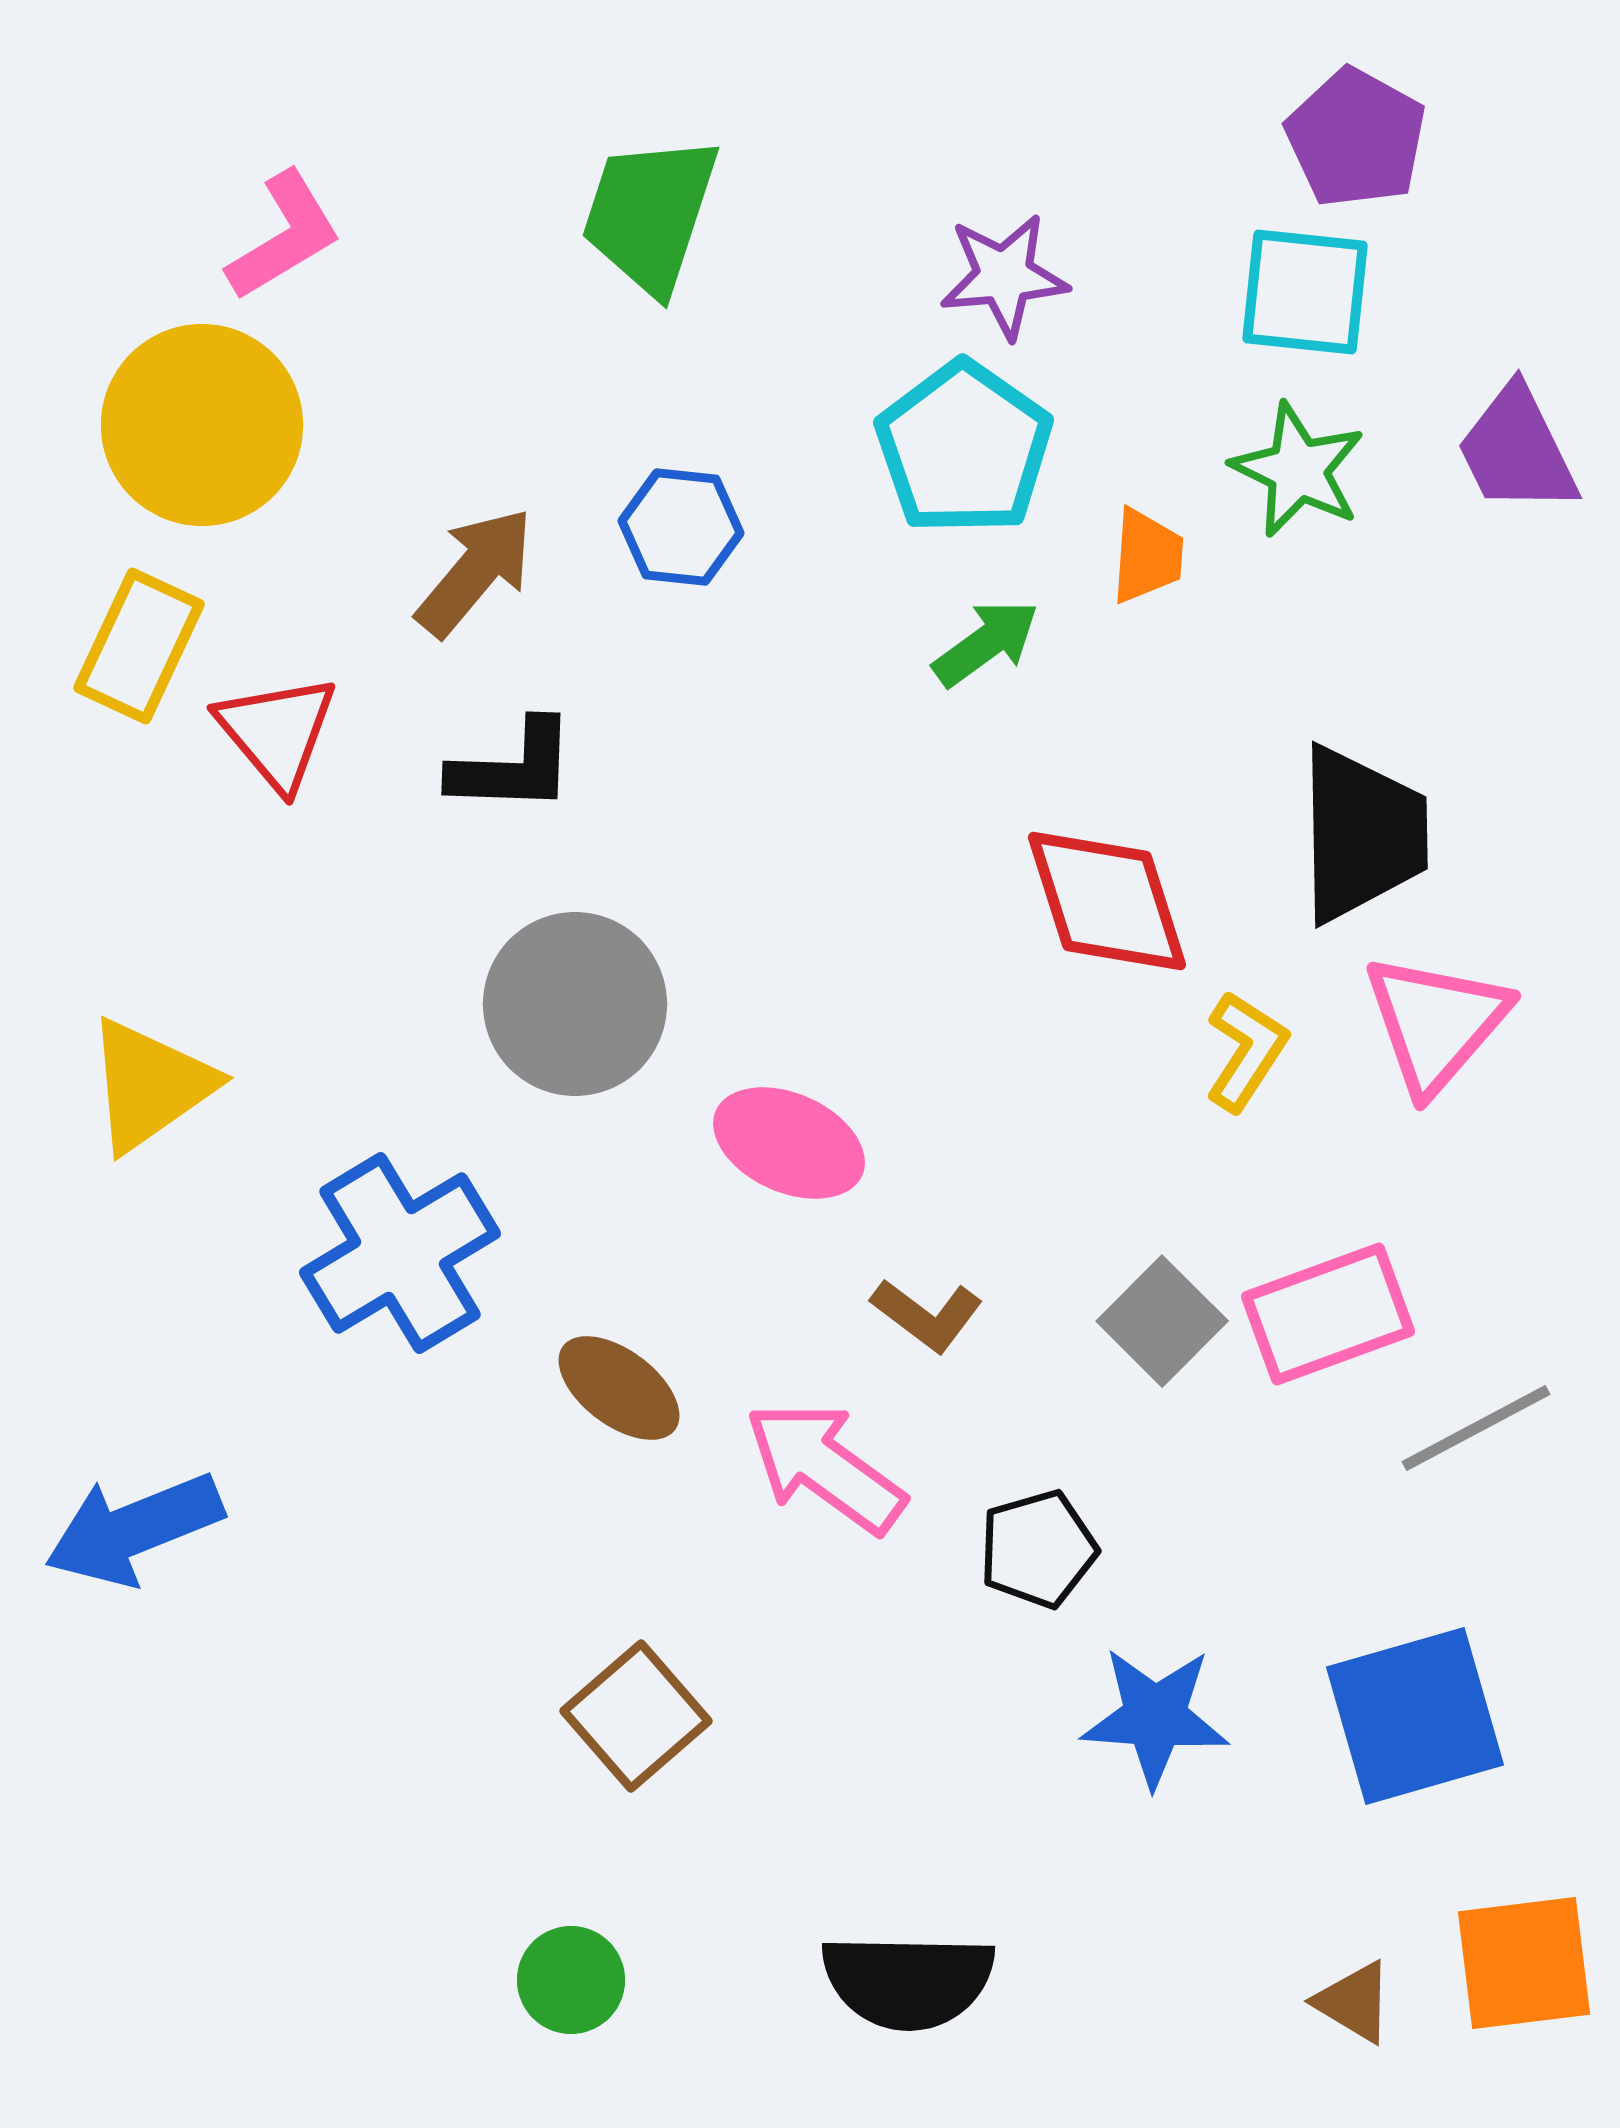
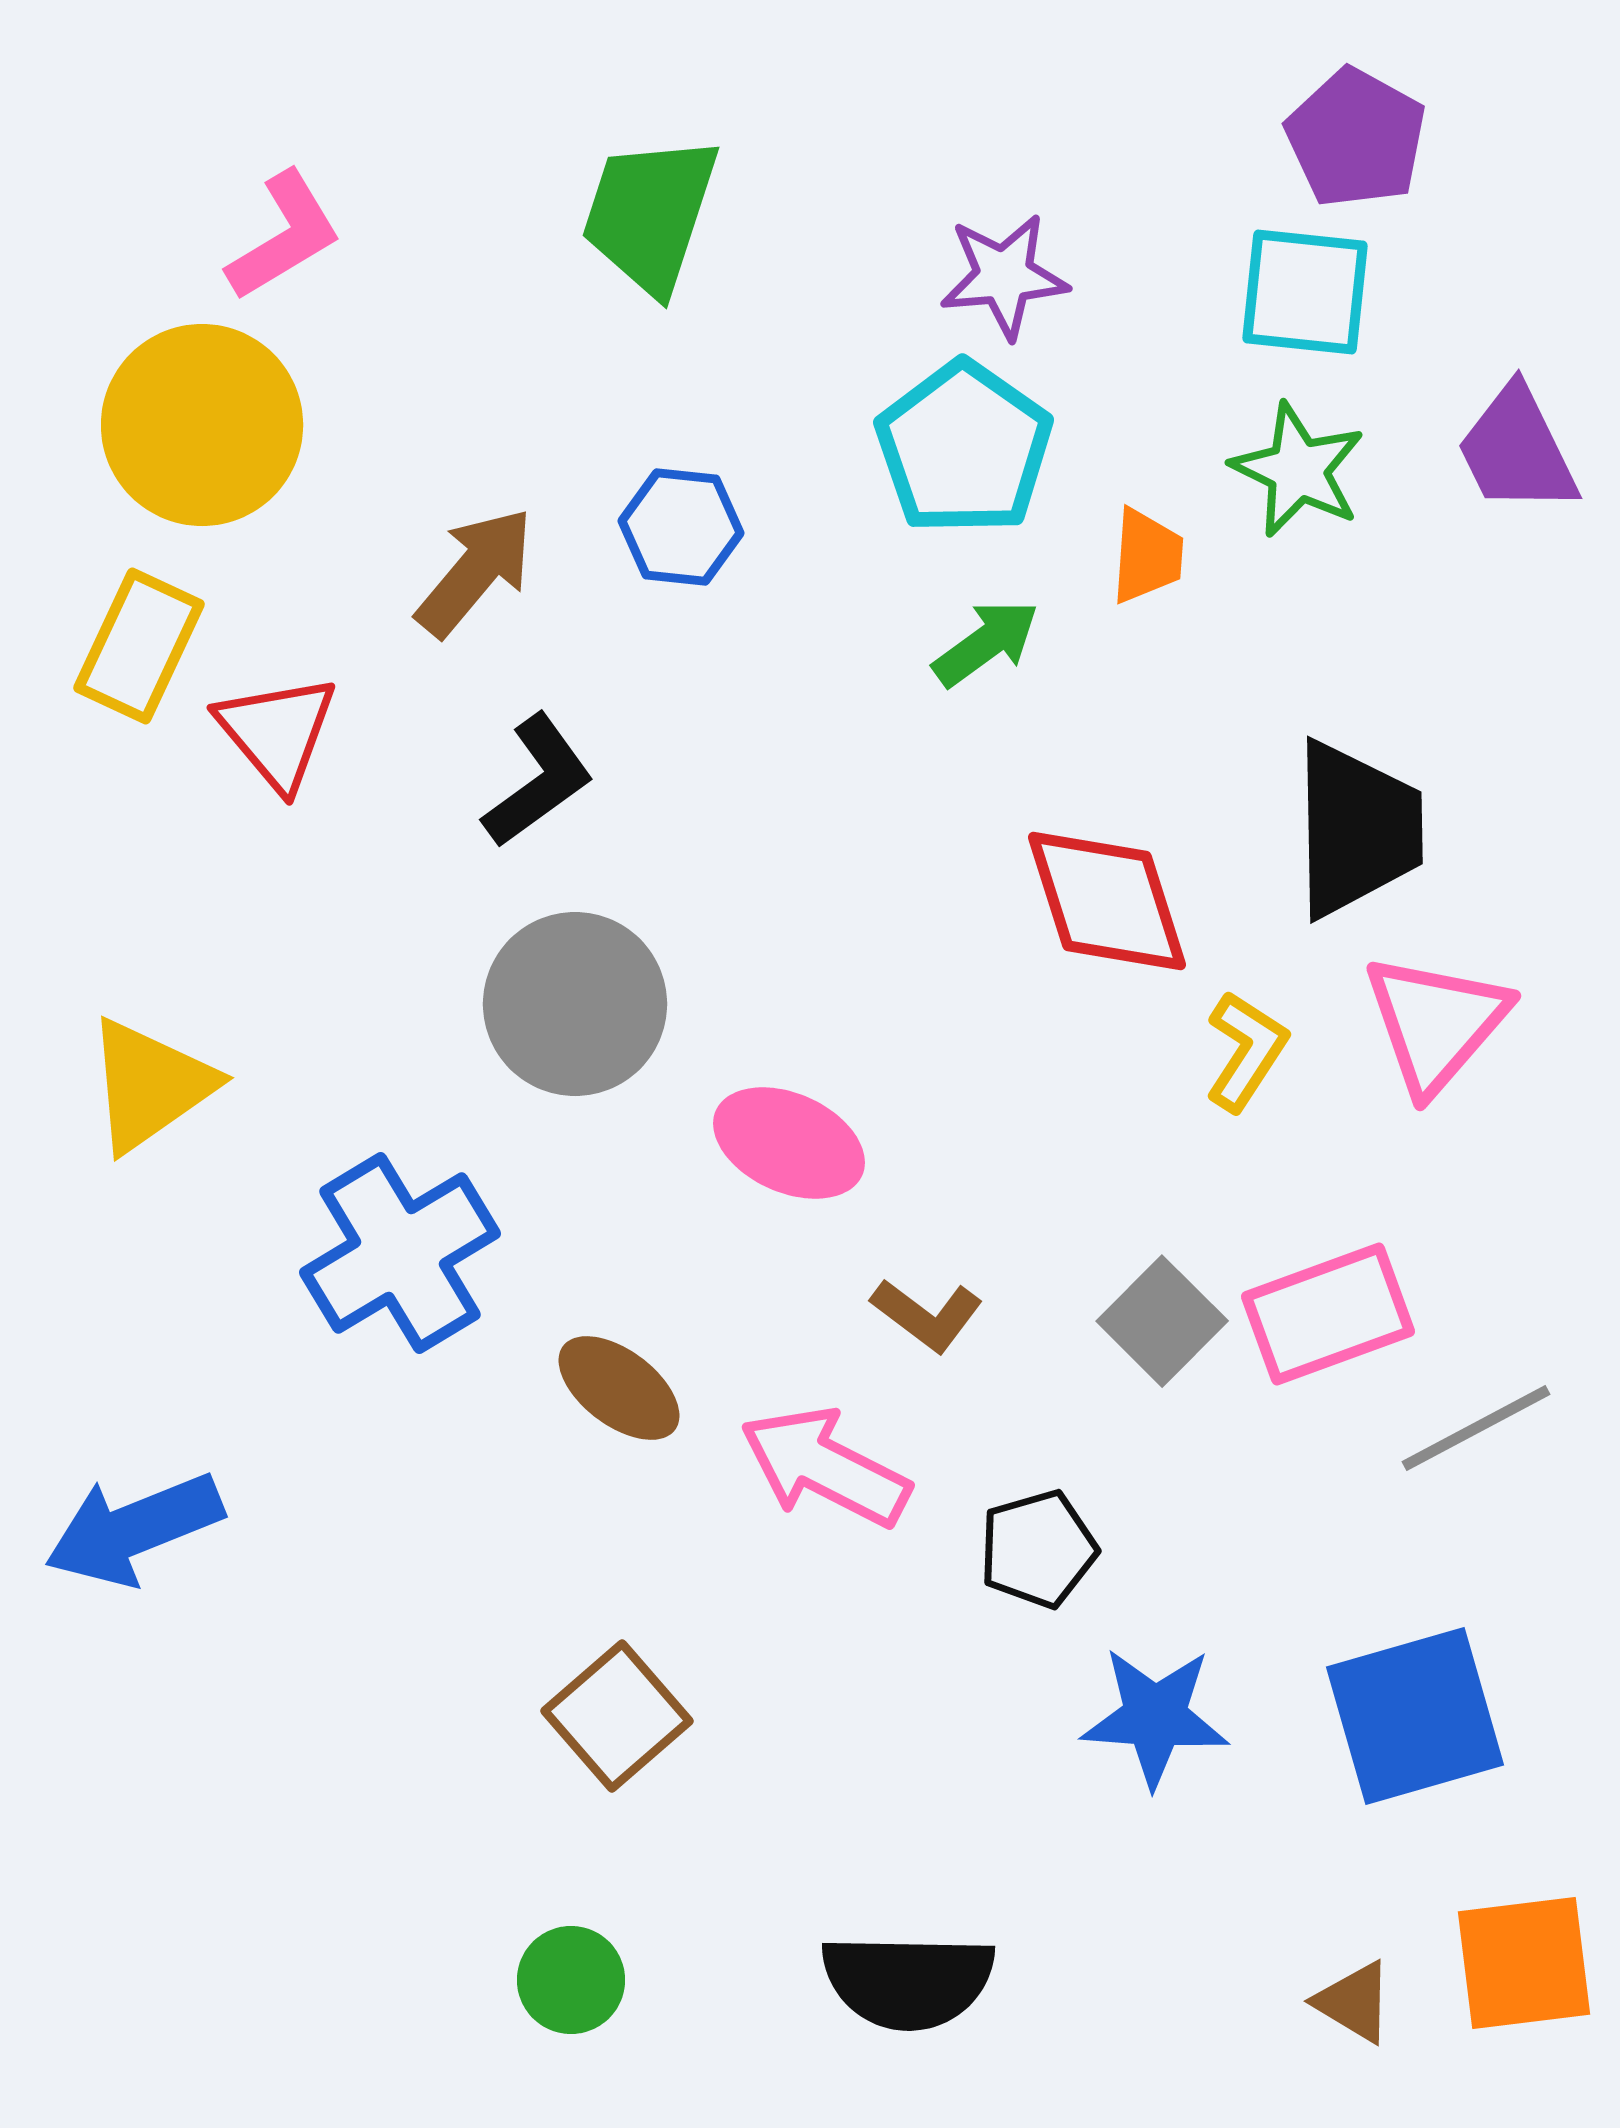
black L-shape: moved 25 px right, 14 px down; rotated 38 degrees counterclockwise
black trapezoid: moved 5 px left, 5 px up
pink arrow: rotated 9 degrees counterclockwise
brown square: moved 19 px left
